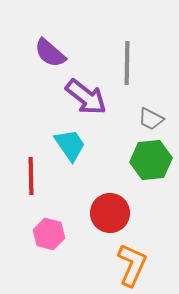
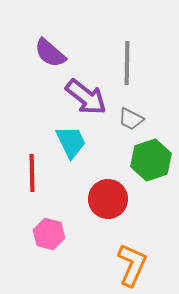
gray trapezoid: moved 20 px left
cyan trapezoid: moved 1 px right, 3 px up; rotated 9 degrees clockwise
green hexagon: rotated 12 degrees counterclockwise
red line: moved 1 px right, 3 px up
red circle: moved 2 px left, 14 px up
